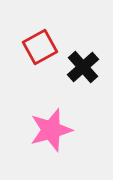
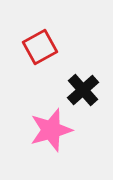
black cross: moved 23 px down
